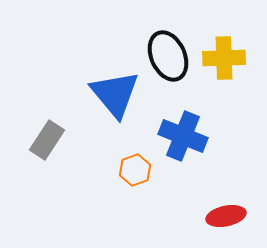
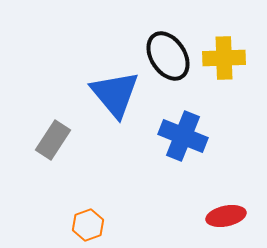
black ellipse: rotated 9 degrees counterclockwise
gray rectangle: moved 6 px right
orange hexagon: moved 47 px left, 55 px down
